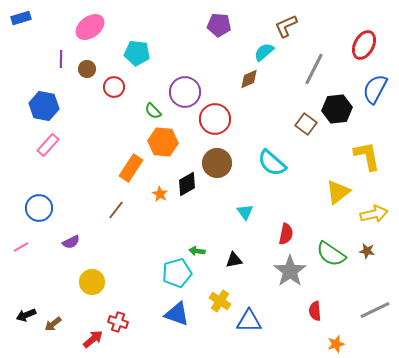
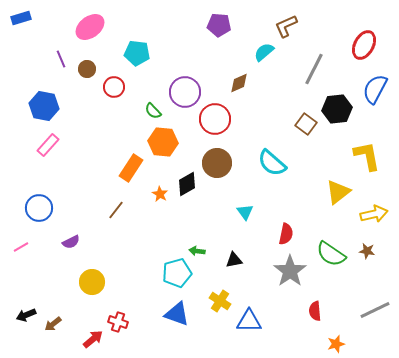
purple line at (61, 59): rotated 24 degrees counterclockwise
brown diamond at (249, 79): moved 10 px left, 4 px down
